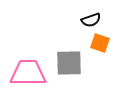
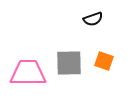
black semicircle: moved 2 px right, 1 px up
orange square: moved 4 px right, 18 px down
